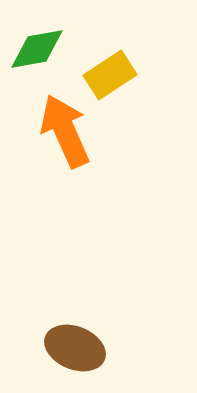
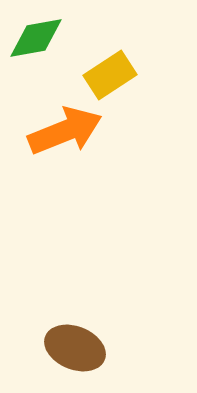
green diamond: moved 1 px left, 11 px up
orange arrow: rotated 92 degrees clockwise
